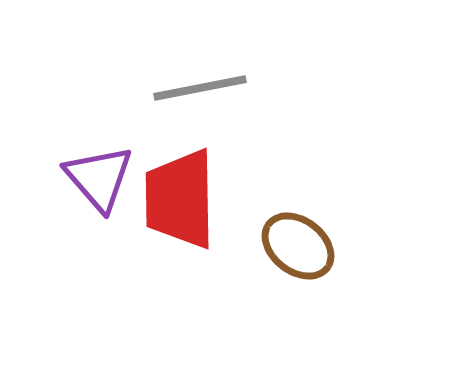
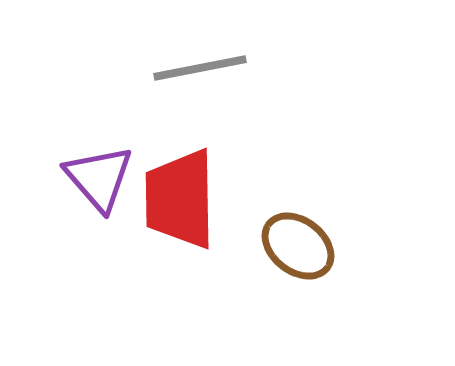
gray line: moved 20 px up
